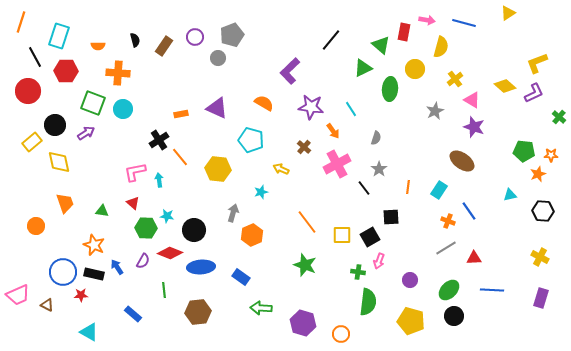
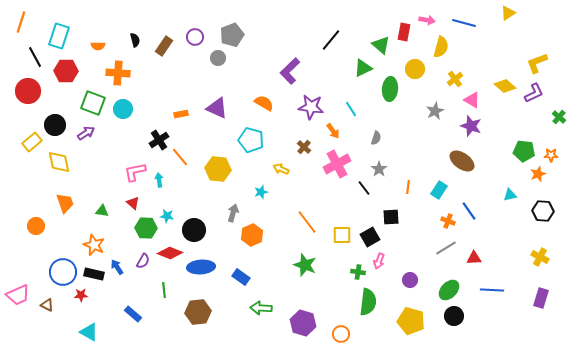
purple star at (474, 127): moved 3 px left, 1 px up
